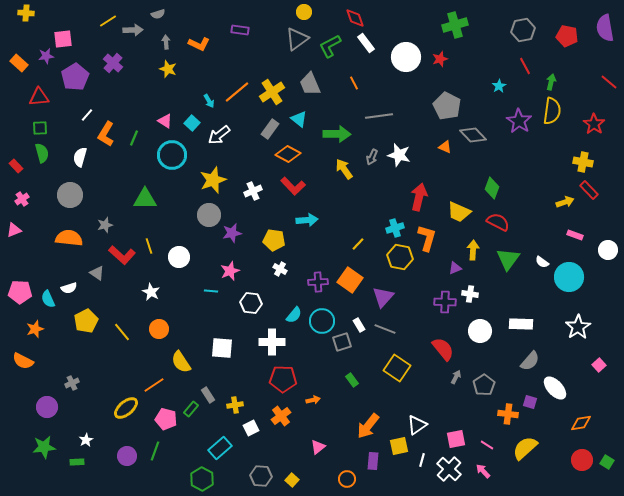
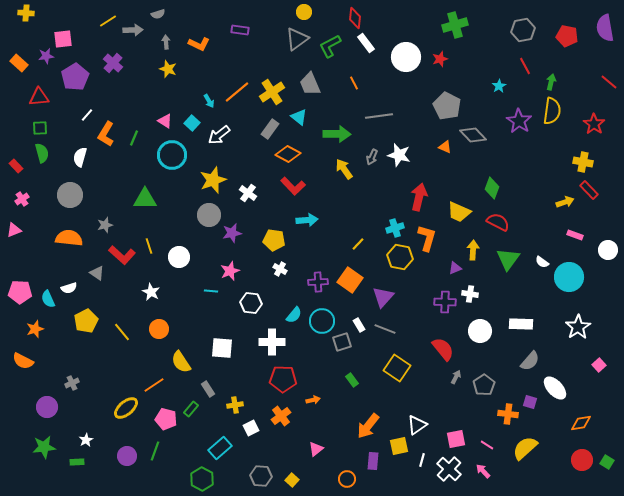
red diamond at (355, 18): rotated 25 degrees clockwise
cyan triangle at (299, 119): moved 2 px up
white cross at (253, 191): moved 5 px left, 2 px down; rotated 30 degrees counterclockwise
gray rectangle at (208, 395): moved 6 px up
pink triangle at (318, 447): moved 2 px left, 2 px down
